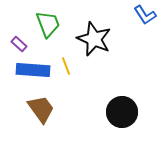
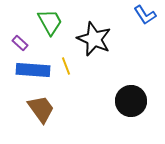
green trapezoid: moved 2 px right, 2 px up; rotated 8 degrees counterclockwise
purple rectangle: moved 1 px right, 1 px up
black circle: moved 9 px right, 11 px up
